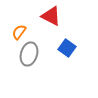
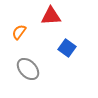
red triangle: rotated 30 degrees counterclockwise
gray ellipse: moved 1 px left, 15 px down; rotated 60 degrees counterclockwise
